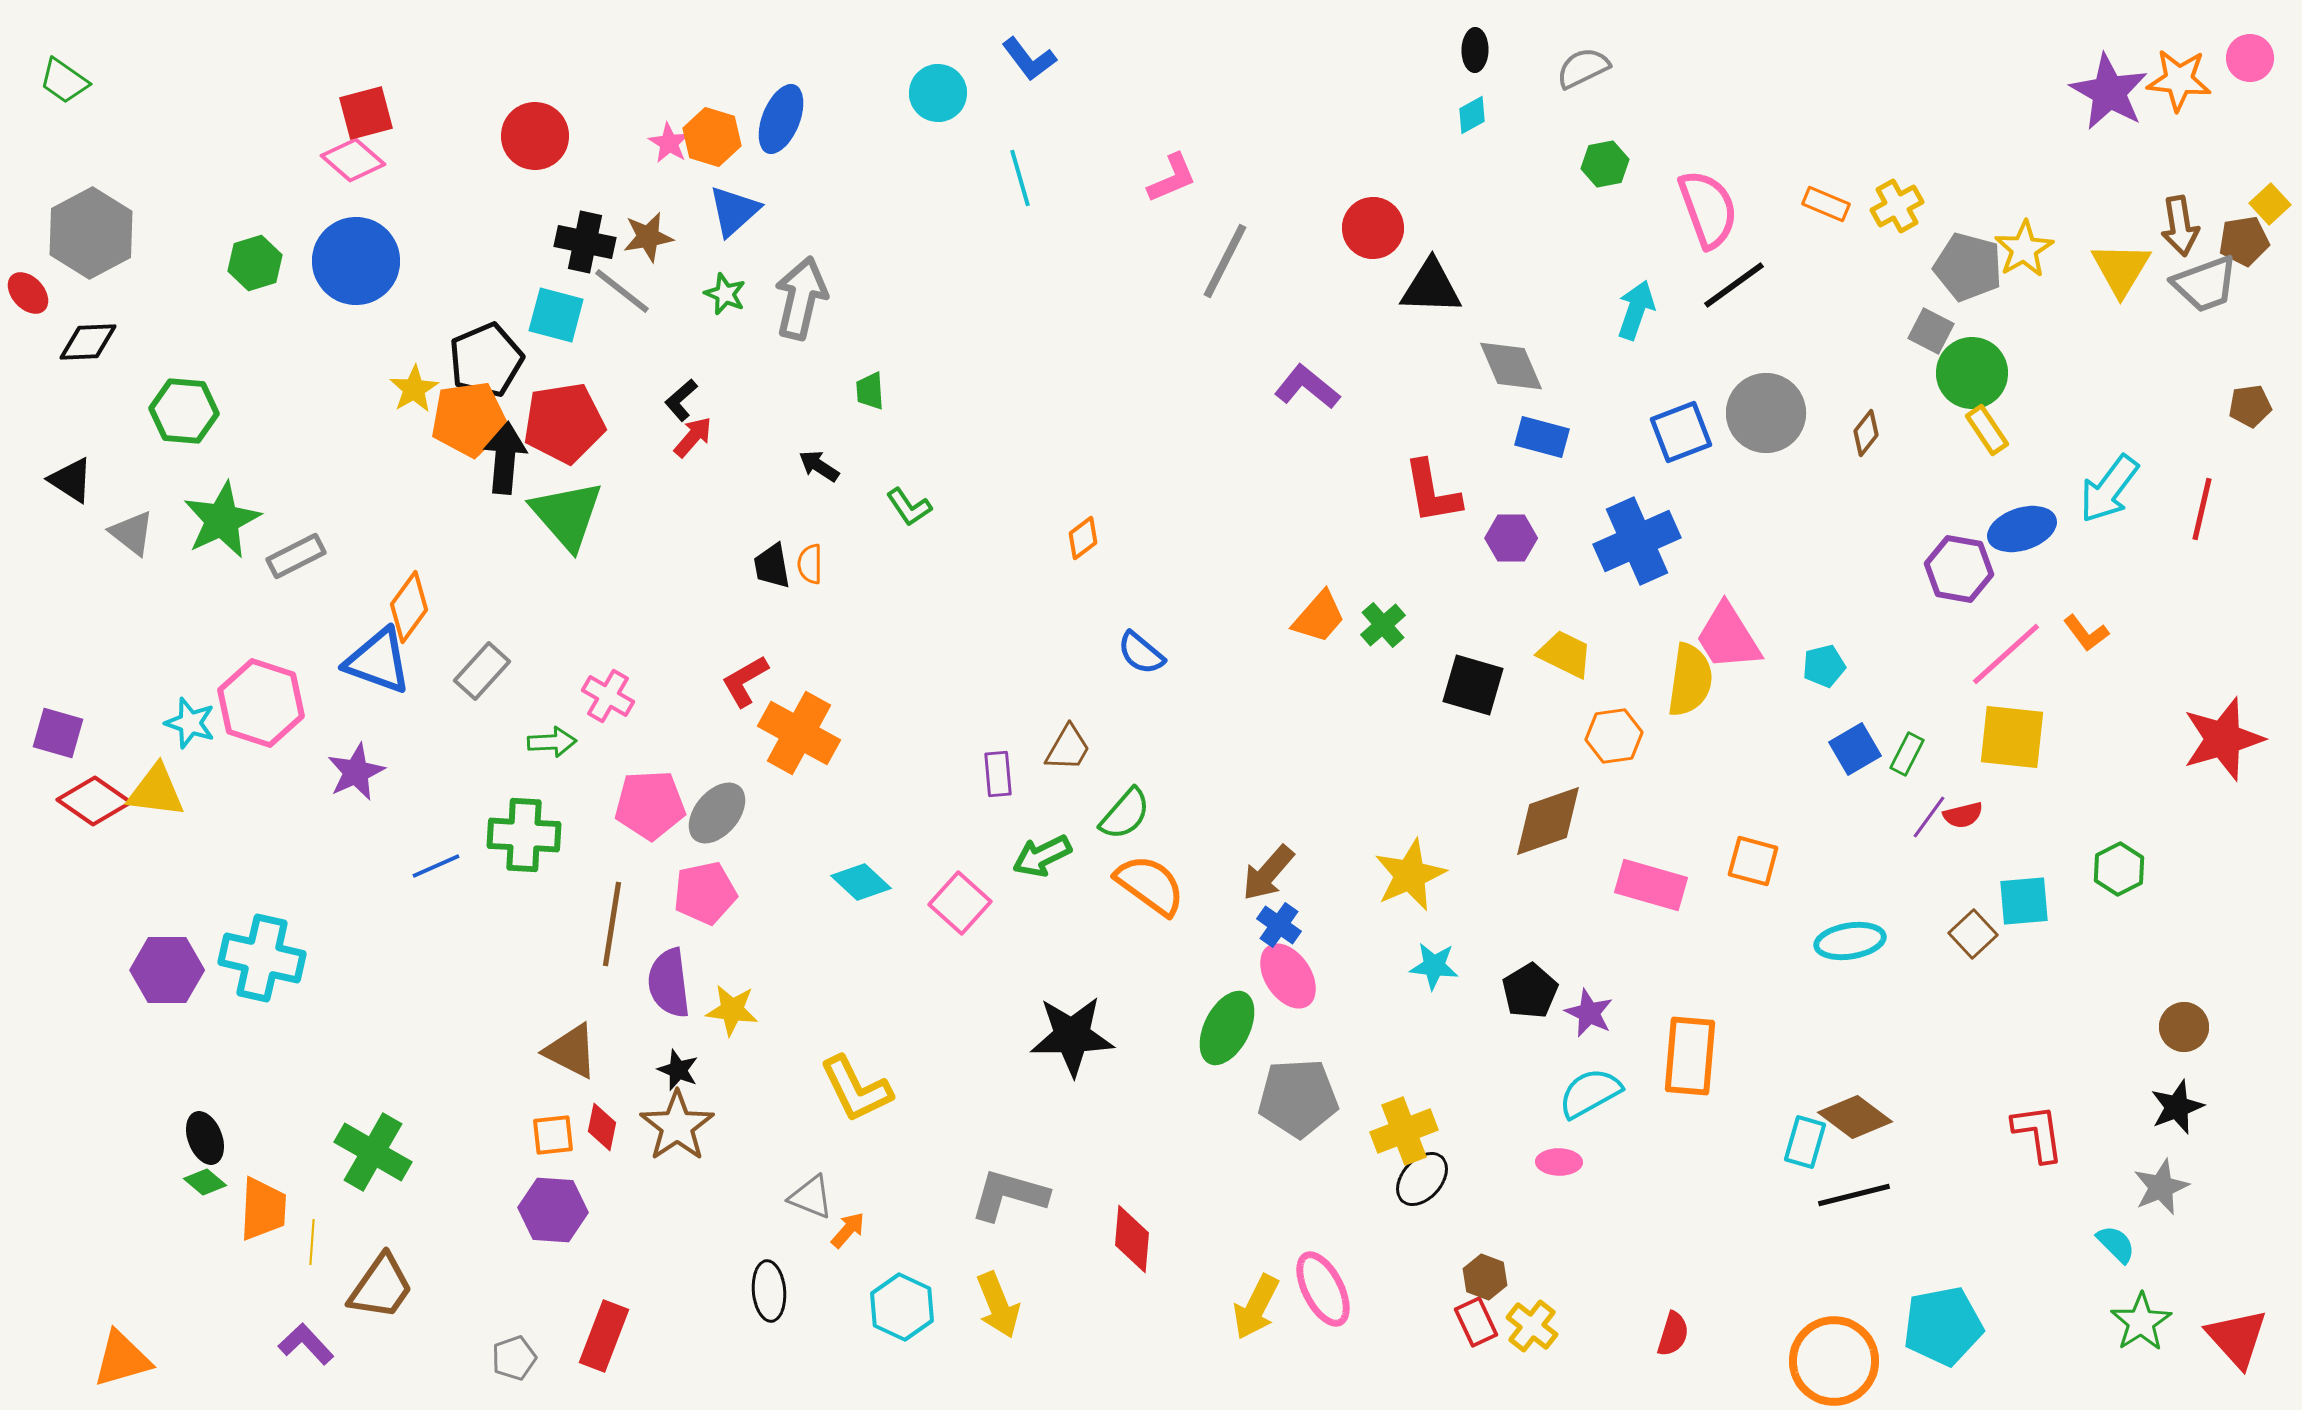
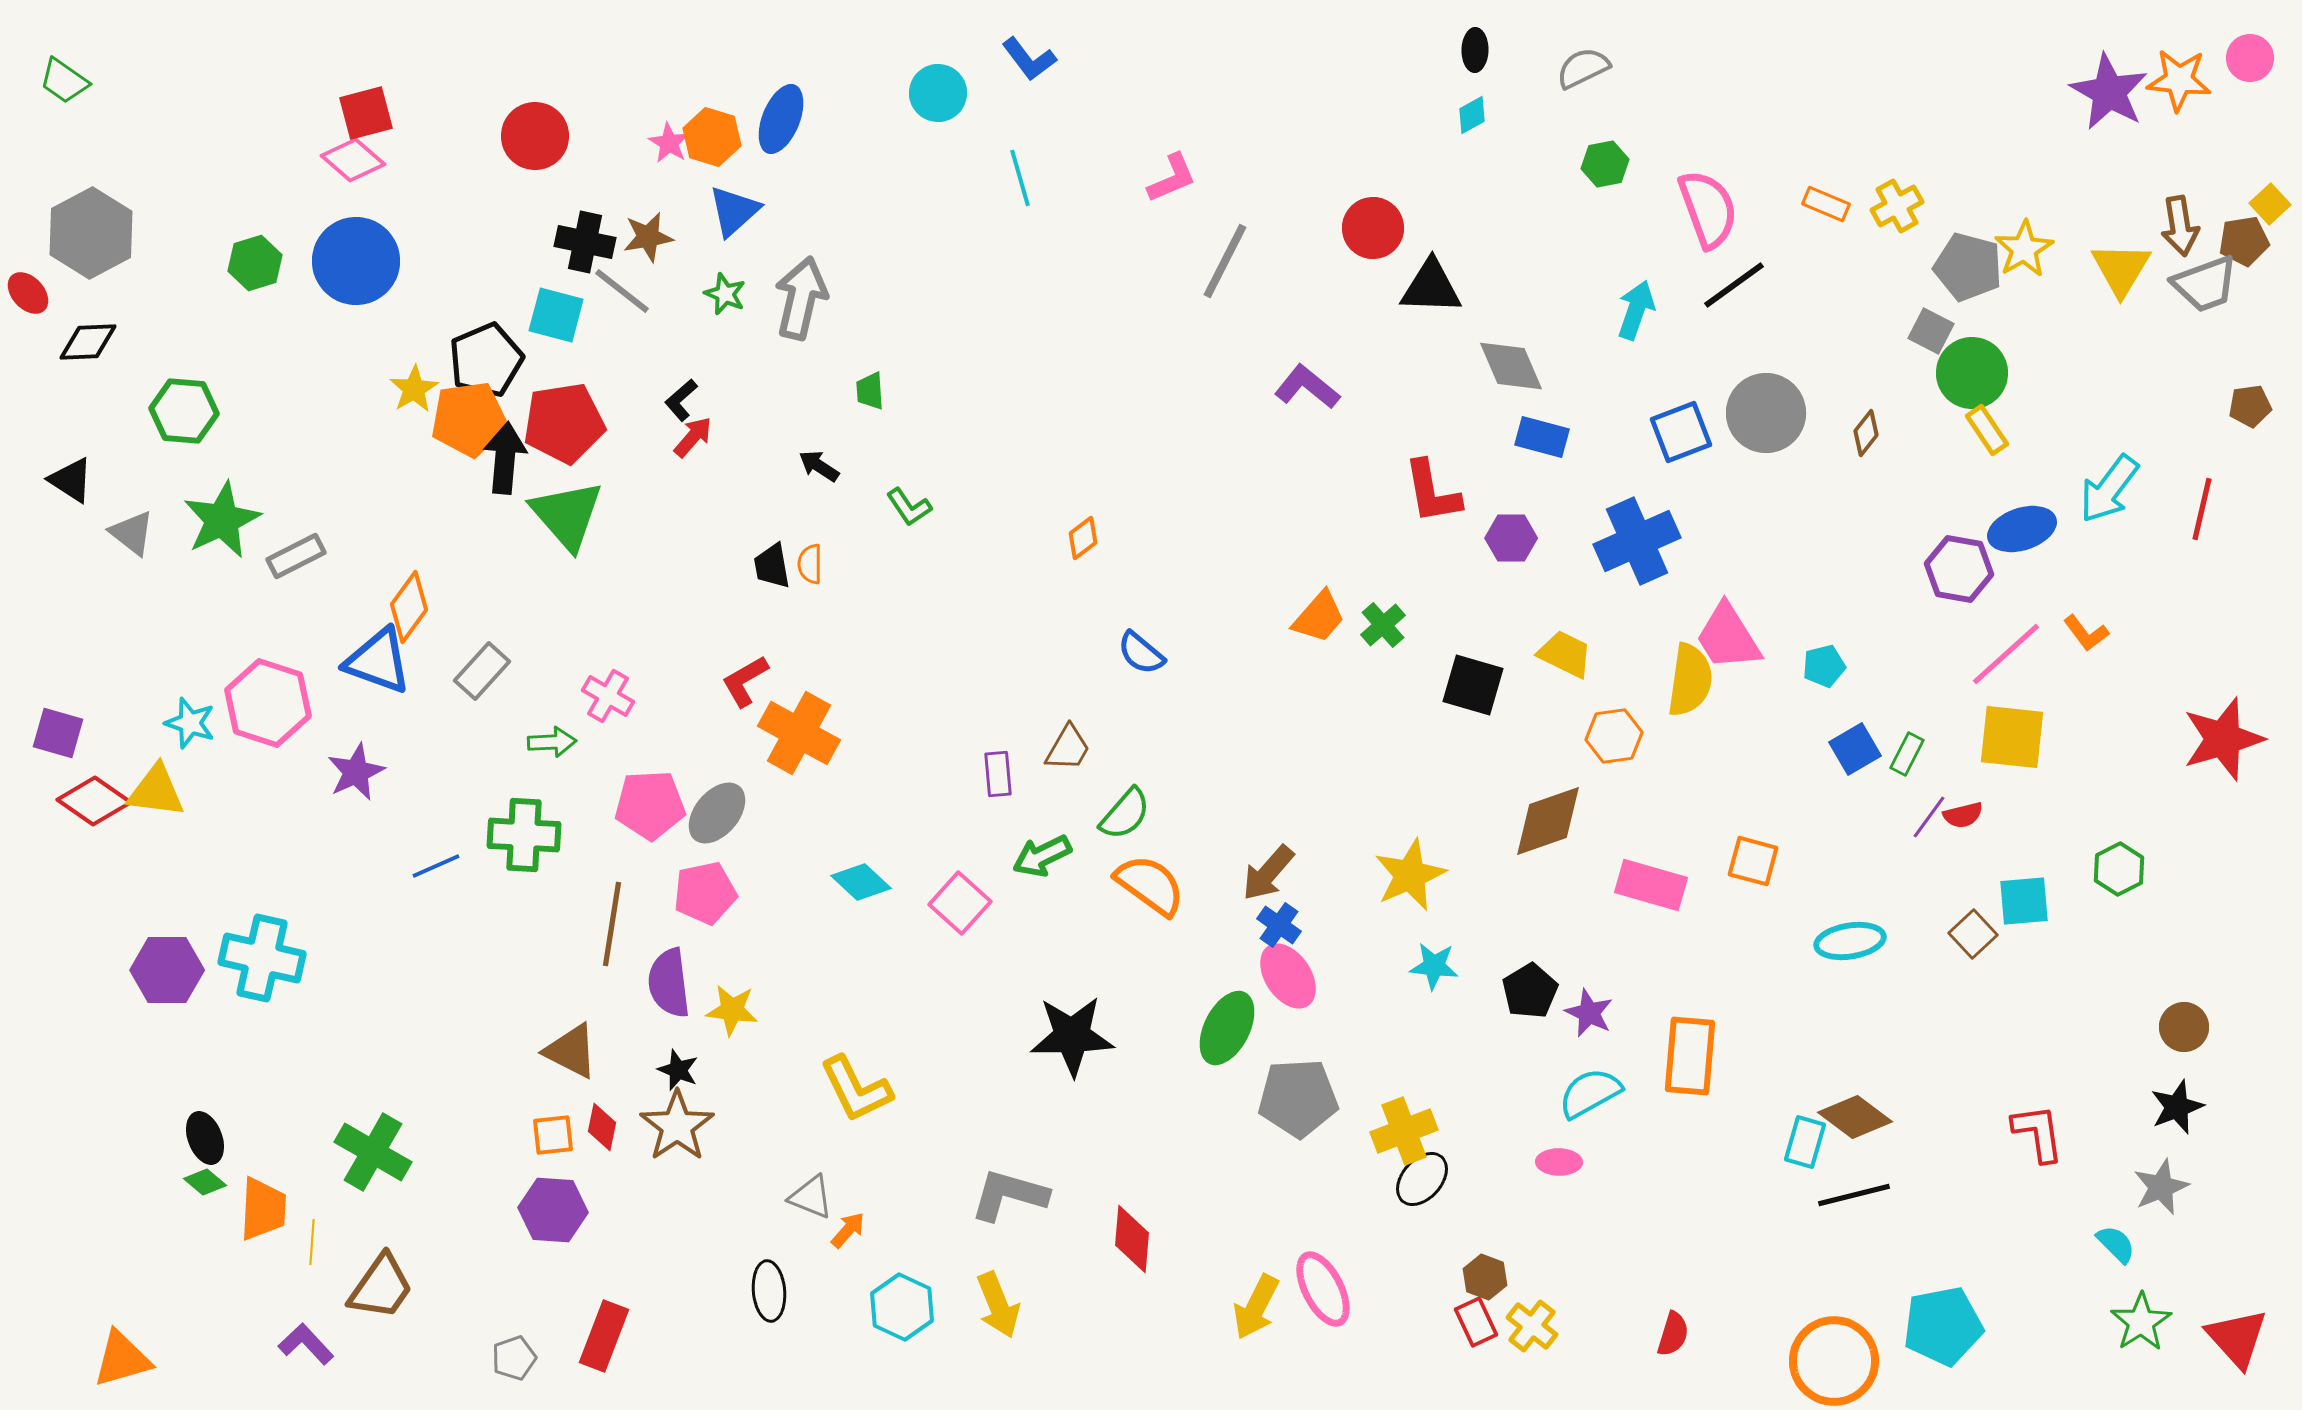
pink hexagon at (261, 703): moved 7 px right
